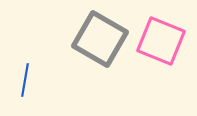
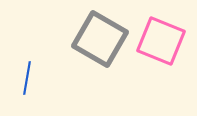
blue line: moved 2 px right, 2 px up
